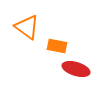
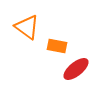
red ellipse: rotated 56 degrees counterclockwise
